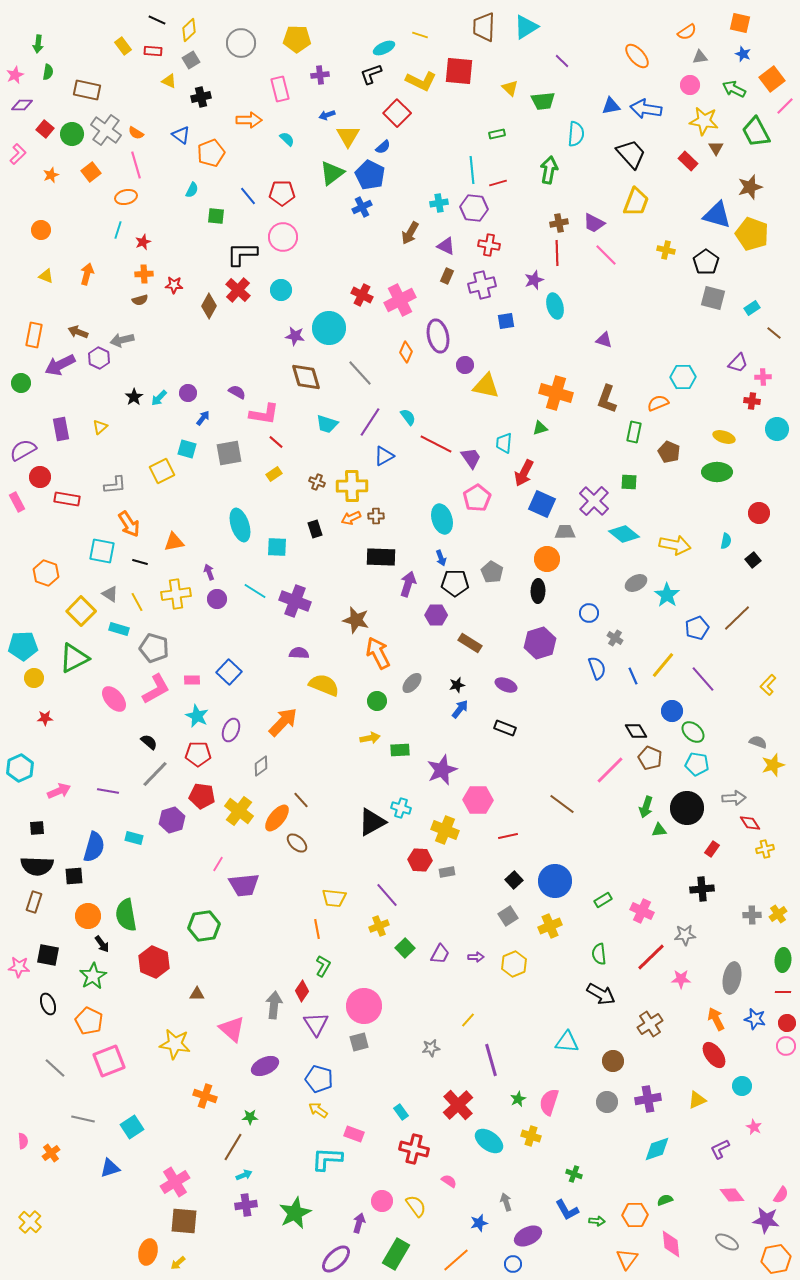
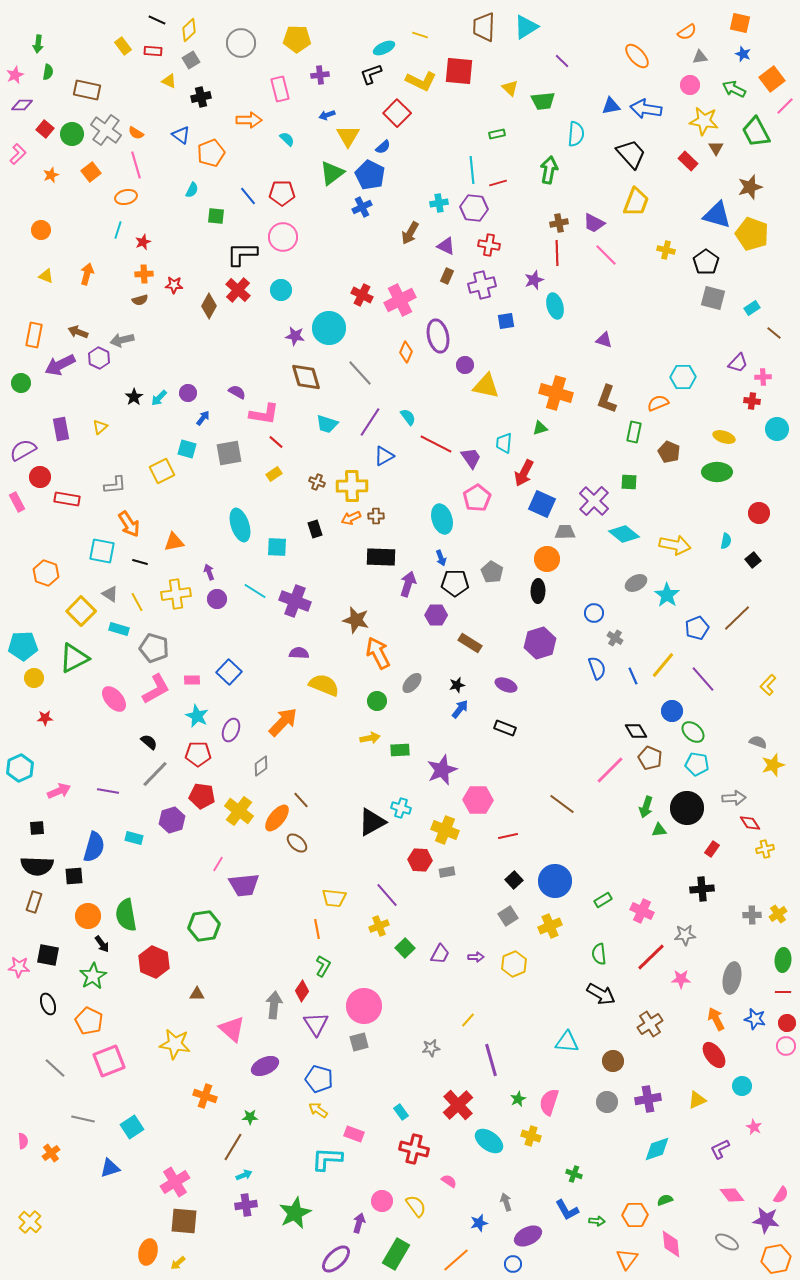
blue circle at (589, 613): moved 5 px right
